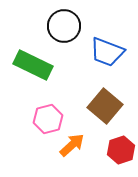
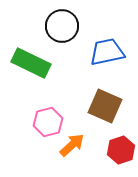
black circle: moved 2 px left
blue trapezoid: rotated 147 degrees clockwise
green rectangle: moved 2 px left, 2 px up
brown square: rotated 16 degrees counterclockwise
pink hexagon: moved 3 px down
